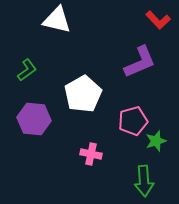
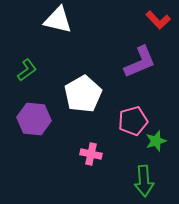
white triangle: moved 1 px right
